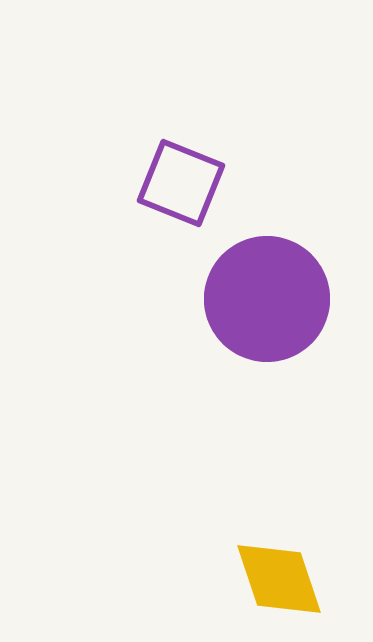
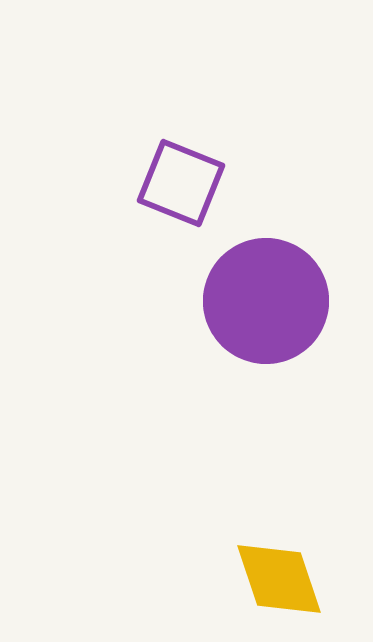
purple circle: moved 1 px left, 2 px down
